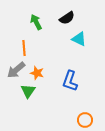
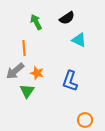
cyan triangle: moved 1 px down
gray arrow: moved 1 px left, 1 px down
green triangle: moved 1 px left
